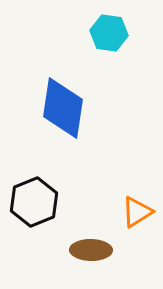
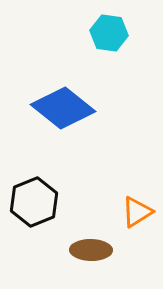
blue diamond: rotated 60 degrees counterclockwise
